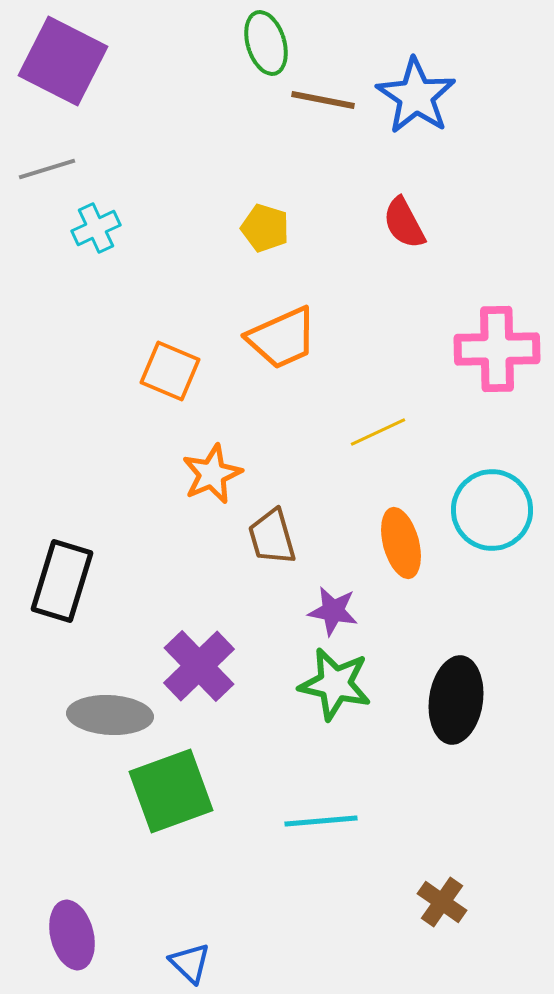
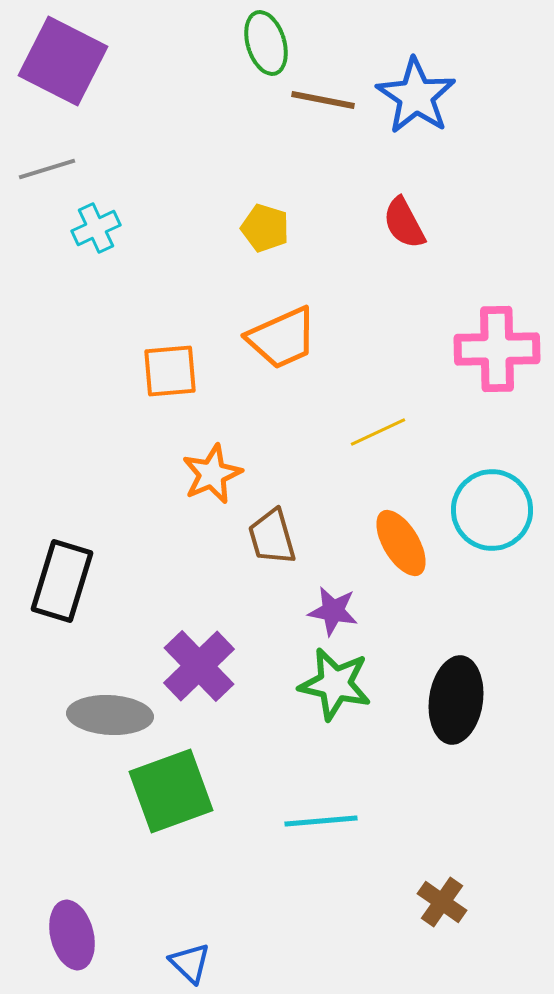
orange square: rotated 28 degrees counterclockwise
orange ellipse: rotated 16 degrees counterclockwise
